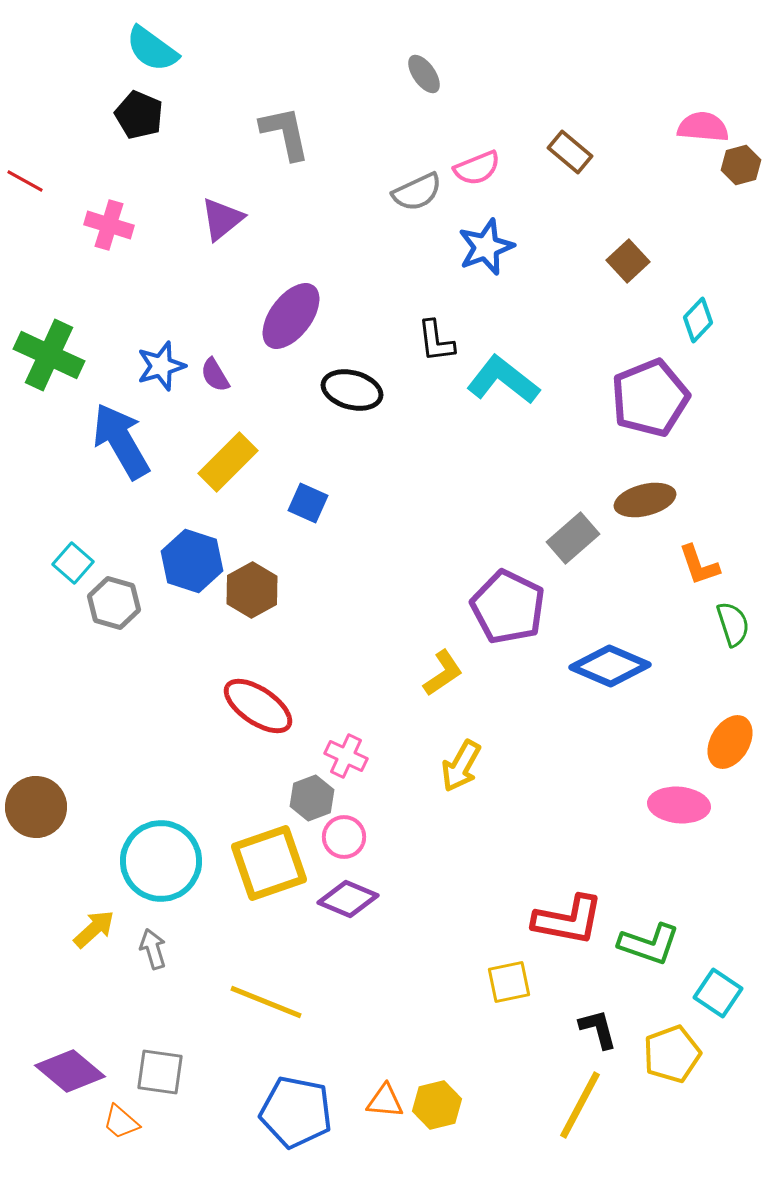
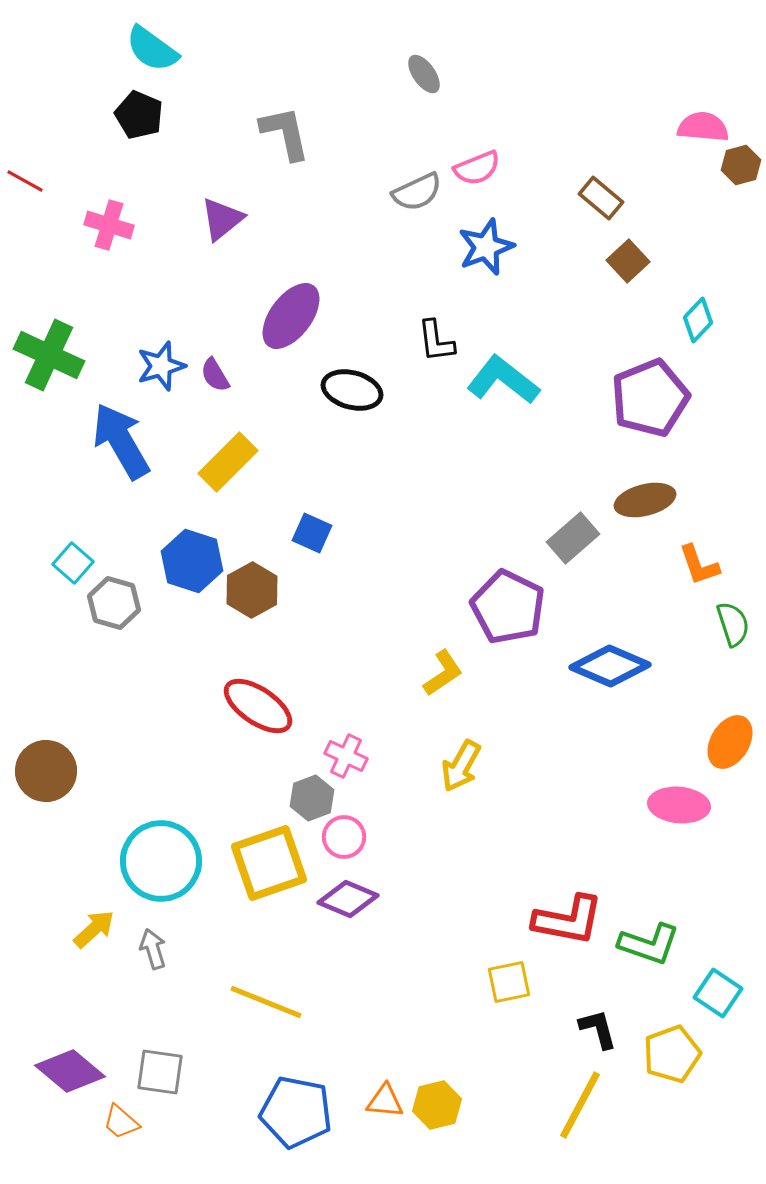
brown rectangle at (570, 152): moved 31 px right, 46 px down
blue square at (308, 503): moved 4 px right, 30 px down
brown circle at (36, 807): moved 10 px right, 36 px up
